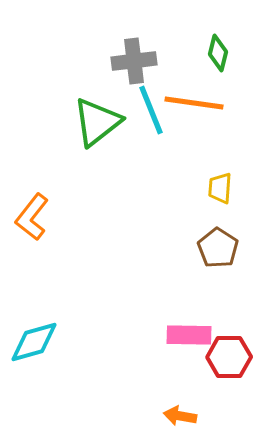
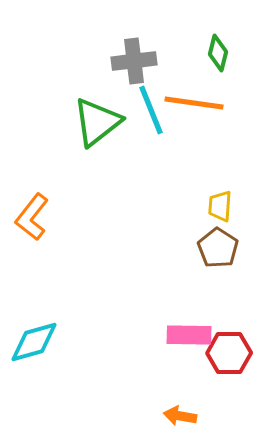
yellow trapezoid: moved 18 px down
red hexagon: moved 4 px up
